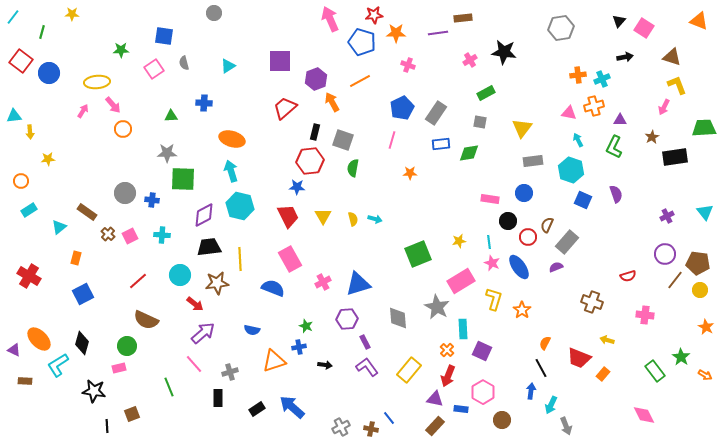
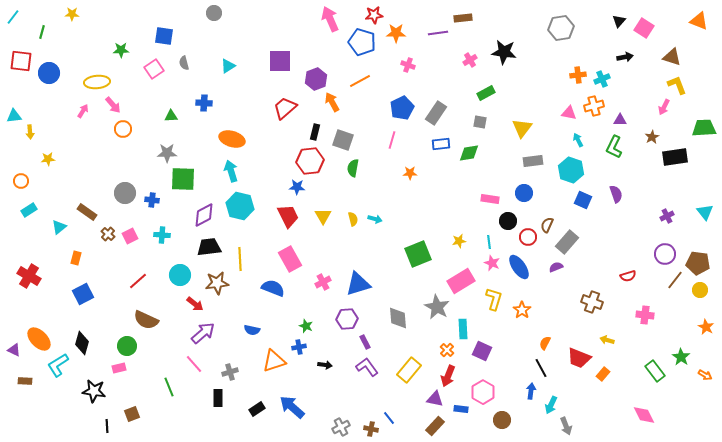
red square at (21, 61): rotated 30 degrees counterclockwise
